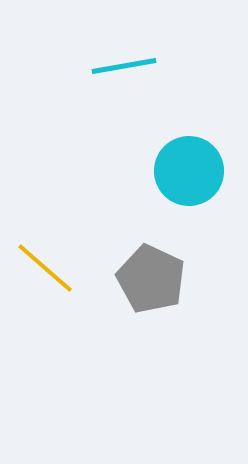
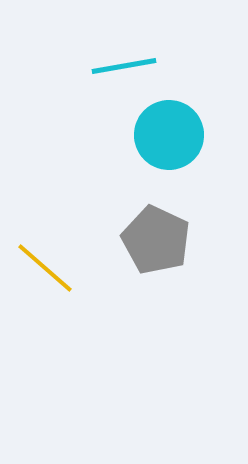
cyan circle: moved 20 px left, 36 px up
gray pentagon: moved 5 px right, 39 px up
